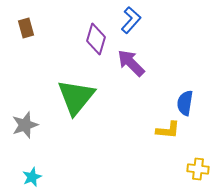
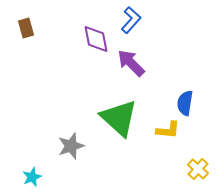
purple diamond: rotated 28 degrees counterclockwise
green triangle: moved 43 px right, 21 px down; rotated 27 degrees counterclockwise
gray star: moved 46 px right, 21 px down
yellow cross: rotated 35 degrees clockwise
